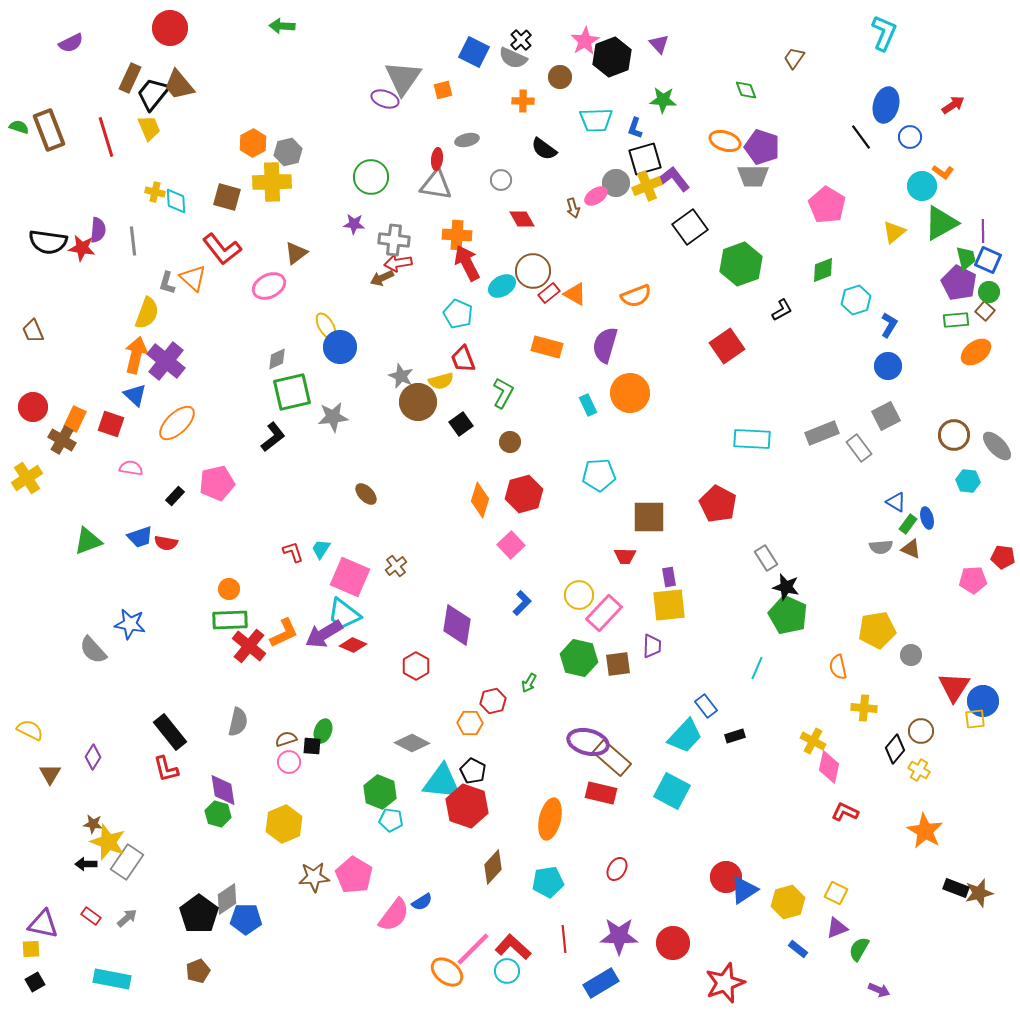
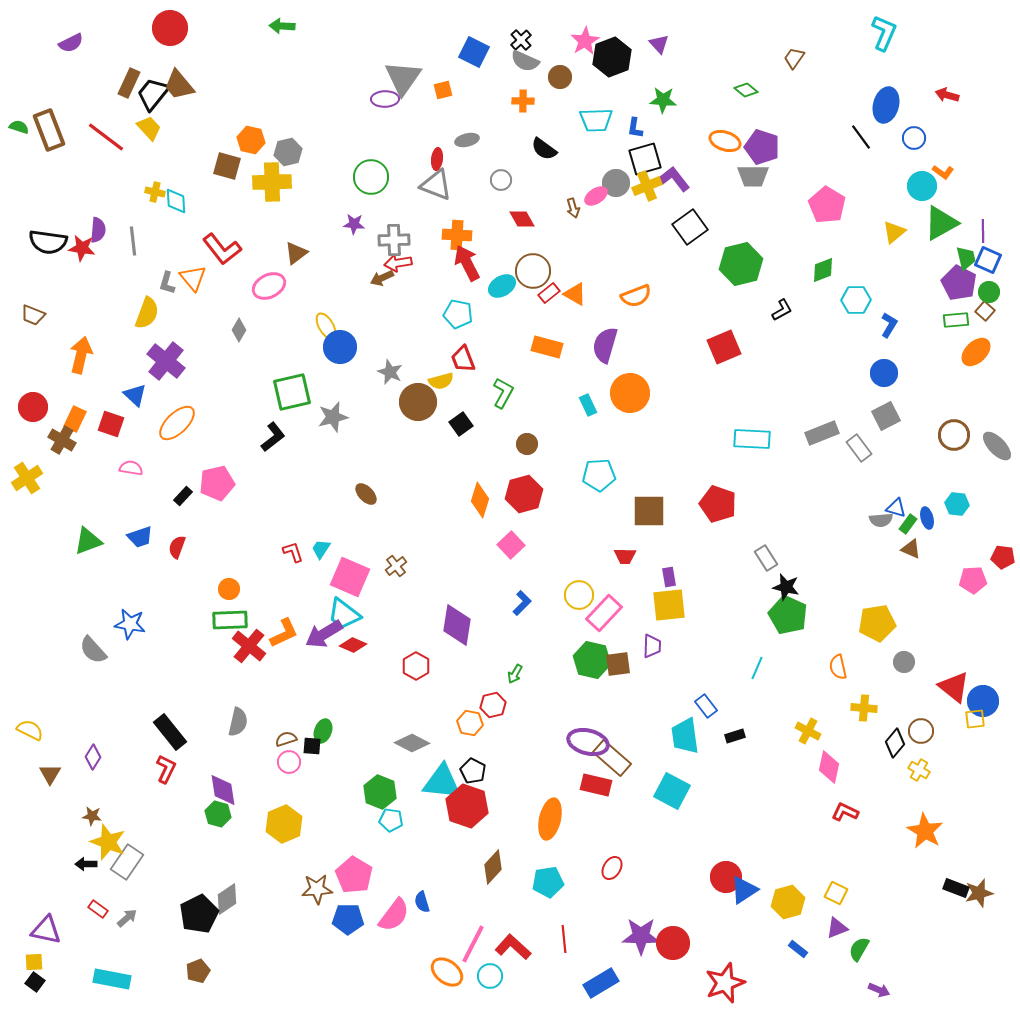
gray semicircle at (513, 58): moved 12 px right, 3 px down
brown rectangle at (130, 78): moved 1 px left, 5 px down
green diamond at (746, 90): rotated 30 degrees counterclockwise
purple ellipse at (385, 99): rotated 20 degrees counterclockwise
red arrow at (953, 105): moved 6 px left, 10 px up; rotated 130 degrees counterclockwise
yellow trapezoid at (149, 128): rotated 20 degrees counterclockwise
blue L-shape at (635, 128): rotated 10 degrees counterclockwise
red line at (106, 137): rotated 36 degrees counterclockwise
blue circle at (910, 137): moved 4 px right, 1 px down
orange hexagon at (253, 143): moved 2 px left, 3 px up; rotated 20 degrees counterclockwise
gray triangle at (436, 185): rotated 12 degrees clockwise
brown square at (227, 197): moved 31 px up
gray cross at (394, 240): rotated 8 degrees counterclockwise
green hexagon at (741, 264): rotated 6 degrees clockwise
orange triangle at (193, 278): rotated 8 degrees clockwise
cyan hexagon at (856, 300): rotated 16 degrees clockwise
cyan pentagon at (458, 314): rotated 12 degrees counterclockwise
brown trapezoid at (33, 331): moved 16 px up; rotated 45 degrees counterclockwise
red square at (727, 346): moved 3 px left, 1 px down; rotated 12 degrees clockwise
orange ellipse at (976, 352): rotated 8 degrees counterclockwise
orange arrow at (136, 355): moved 55 px left
gray diamond at (277, 359): moved 38 px left, 29 px up; rotated 35 degrees counterclockwise
blue circle at (888, 366): moved 4 px left, 7 px down
gray star at (401, 376): moved 11 px left, 4 px up
gray star at (333, 417): rotated 8 degrees counterclockwise
brown circle at (510, 442): moved 17 px right, 2 px down
cyan hexagon at (968, 481): moved 11 px left, 23 px down
black rectangle at (175, 496): moved 8 px right
blue triangle at (896, 502): moved 6 px down; rotated 15 degrees counterclockwise
red pentagon at (718, 504): rotated 9 degrees counterclockwise
brown square at (649, 517): moved 6 px up
red semicircle at (166, 543): moved 11 px right, 4 px down; rotated 100 degrees clockwise
gray semicircle at (881, 547): moved 27 px up
yellow pentagon at (877, 630): moved 7 px up
gray circle at (911, 655): moved 7 px left, 7 px down
green hexagon at (579, 658): moved 13 px right, 2 px down
green arrow at (529, 683): moved 14 px left, 9 px up
red triangle at (954, 687): rotated 24 degrees counterclockwise
red hexagon at (493, 701): moved 4 px down
orange hexagon at (470, 723): rotated 10 degrees clockwise
cyan trapezoid at (685, 736): rotated 129 degrees clockwise
yellow cross at (813, 741): moved 5 px left, 10 px up
black diamond at (895, 749): moved 6 px up
red L-shape at (166, 769): rotated 140 degrees counterclockwise
red rectangle at (601, 793): moved 5 px left, 8 px up
brown star at (93, 824): moved 1 px left, 8 px up
red ellipse at (617, 869): moved 5 px left, 1 px up
brown star at (314, 877): moved 3 px right, 12 px down
blue semicircle at (422, 902): rotated 105 degrees clockwise
black pentagon at (199, 914): rotated 9 degrees clockwise
red rectangle at (91, 916): moved 7 px right, 7 px up
blue pentagon at (246, 919): moved 102 px right
purple triangle at (43, 924): moved 3 px right, 6 px down
purple star at (619, 936): moved 22 px right
yellow square at (31, 949): moved 3 px right, 13 px down
pink line at (473, 949): moved 5 px up; rotated 18 degrees counterclockwise
cyan circle at (507, 971): moved 17 px left, 5 px down
black square at (35, 982): rotated 24 degrees counterclockwise
